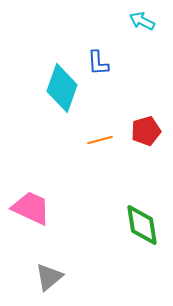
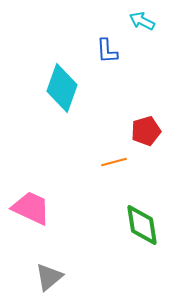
blue L-shape: moved 9 px right, 12 px up
orange line: moved 14 px right, 22 px down
